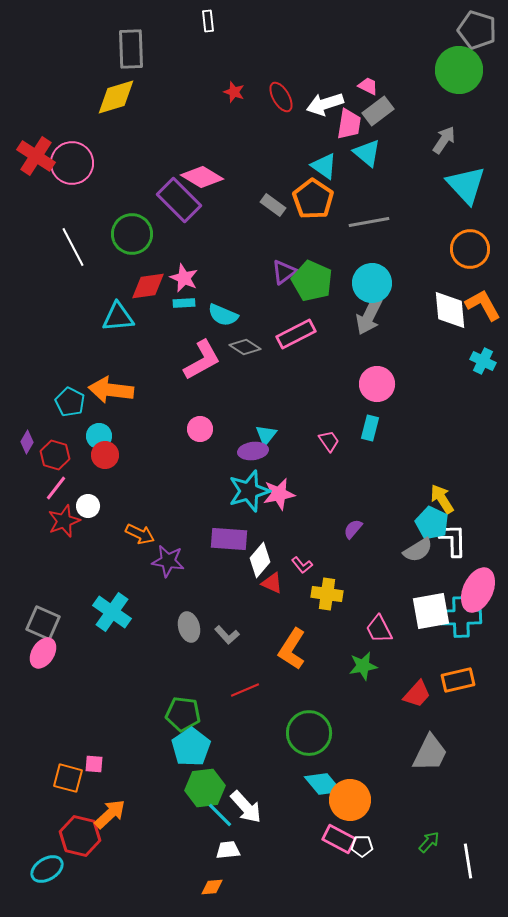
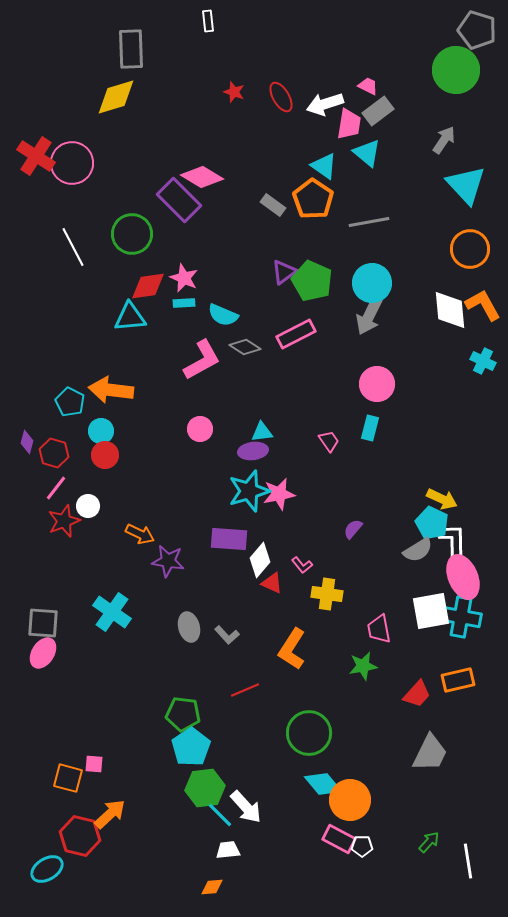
green circle at (459, 70): moved 3 px left
cyan triangle at (118, 317): moved 12 px right
cyan triangle at (266, 435): moved 4 px left, 3 px up; rotated 45 degrees clockwise
cyan circle at (99, 436): moved 2 px right, 5 px up
purple diamond at (27, 442): rotated 15 degrees counterclockwise
red hexagon at (55, 455): moved 1 px left, 2 px up
yellow arrow at (442, 499): rotated 148 degrees clockwise
pink ellipse at (478, 590): moved 15 px left, 13 px up; rotated 48 degrees counterclockwise
cyan cross at (461, 617): rotated 12 degrees clockwise
gray square at (43, 623): rotated 20 degrees counterclockwise
pink trapezoid at (379, 629): rotated 16 degrees clockwise
